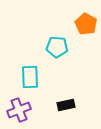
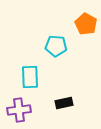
cyan pentagon: moved 1 px left, 1 px up
black rectangle: moved 2 px left, 2 px up
purple cross: rotated 15 degrees clockwise
